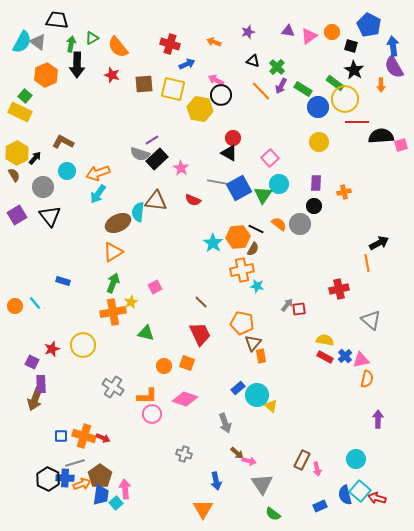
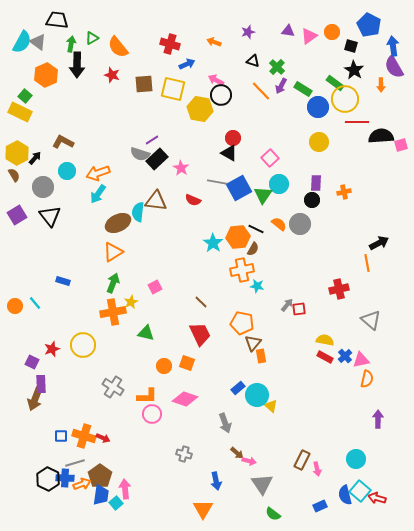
black circle at (314, 206): moved 2 px left, 6 px up
